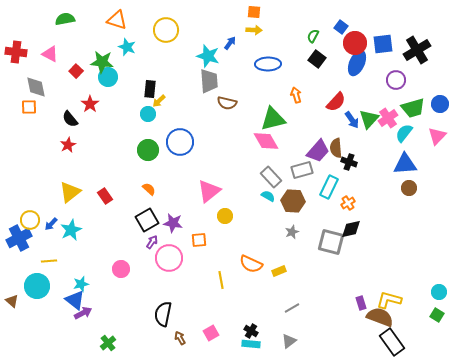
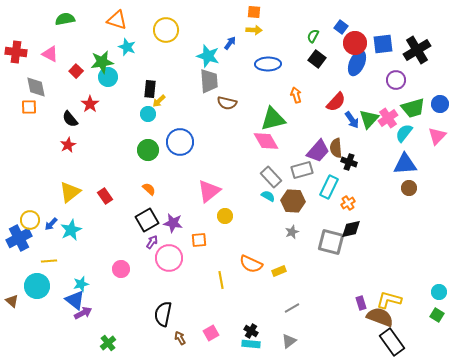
green star at (102, 62): rotated 15 degrees counterclockwise
